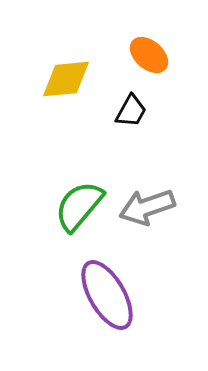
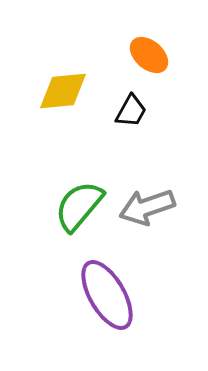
yellow diamond: moved 3 px left, 12 px down
